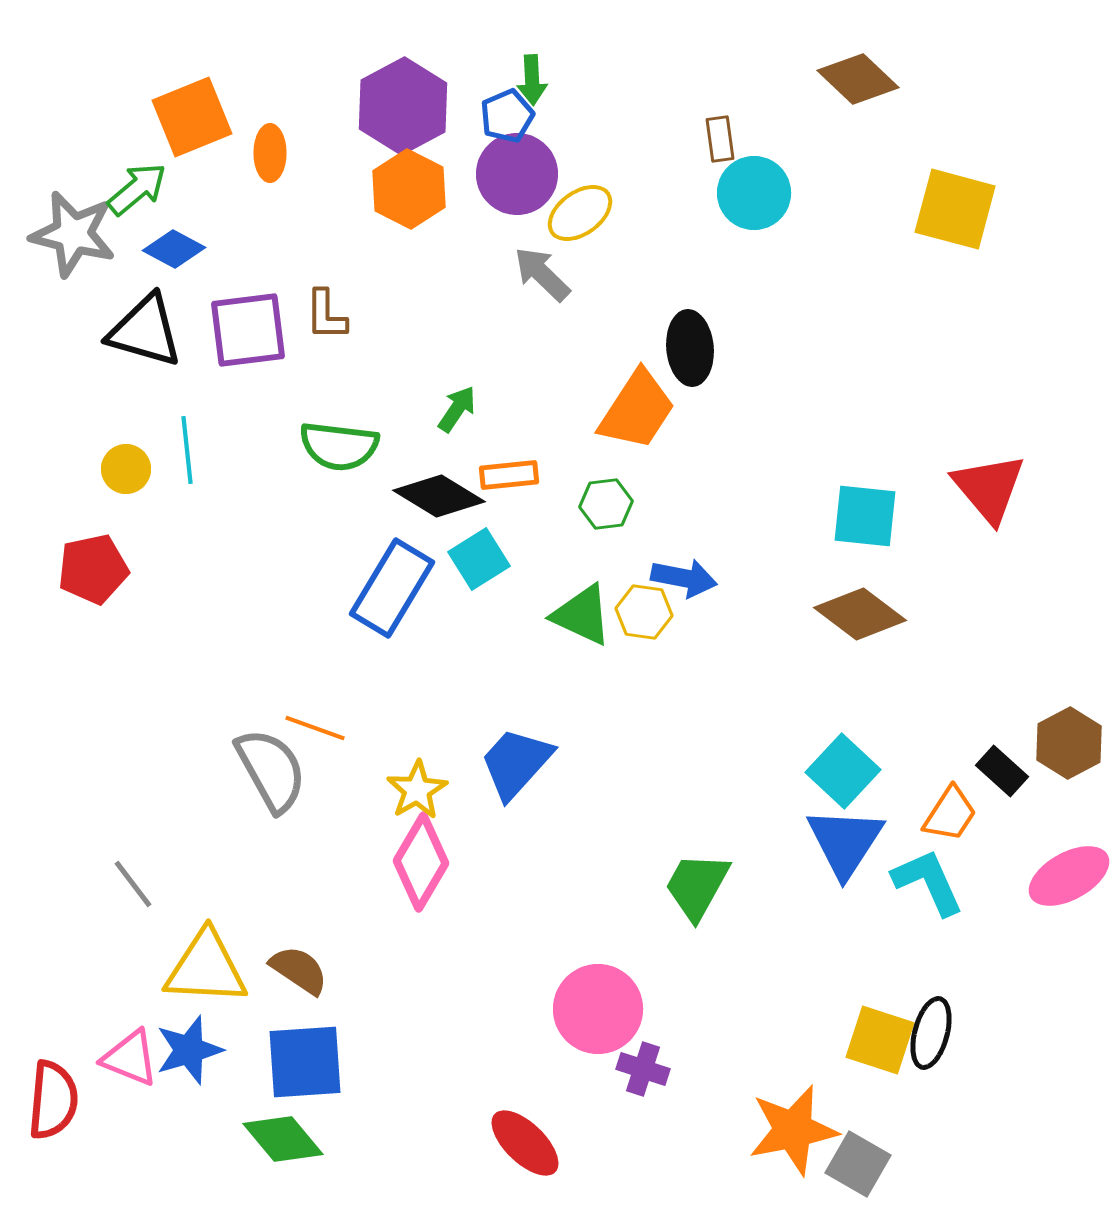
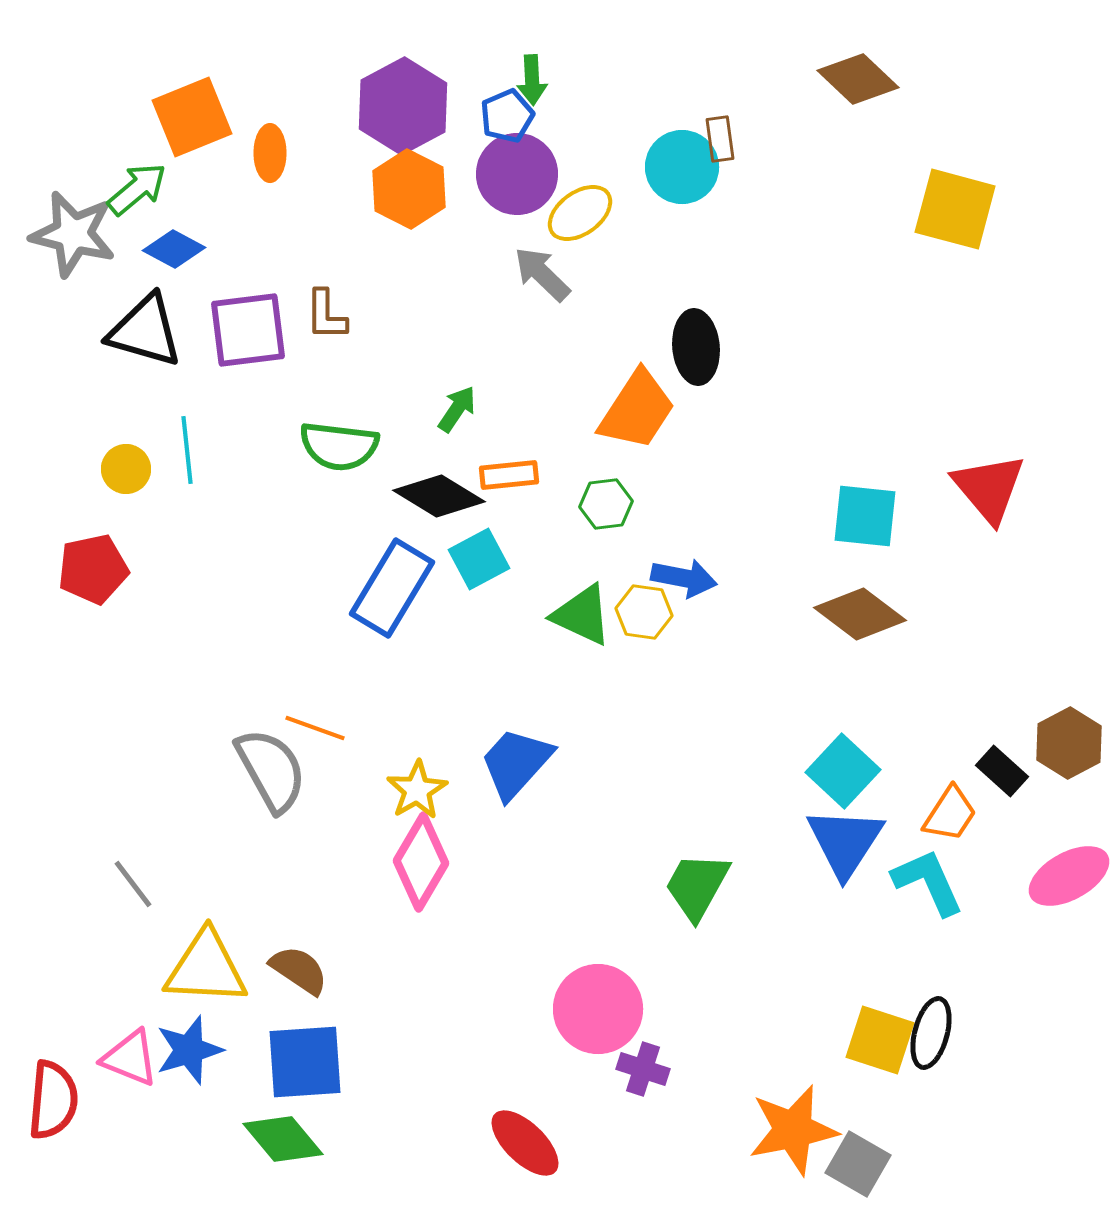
cyan circle at (754, 193): moved 72 px left, 26 px up
black ellipse at (690, 348): moved 6 px right, 1 px up
cyan square at (479, 559): rotated 4 degrees clockwise
